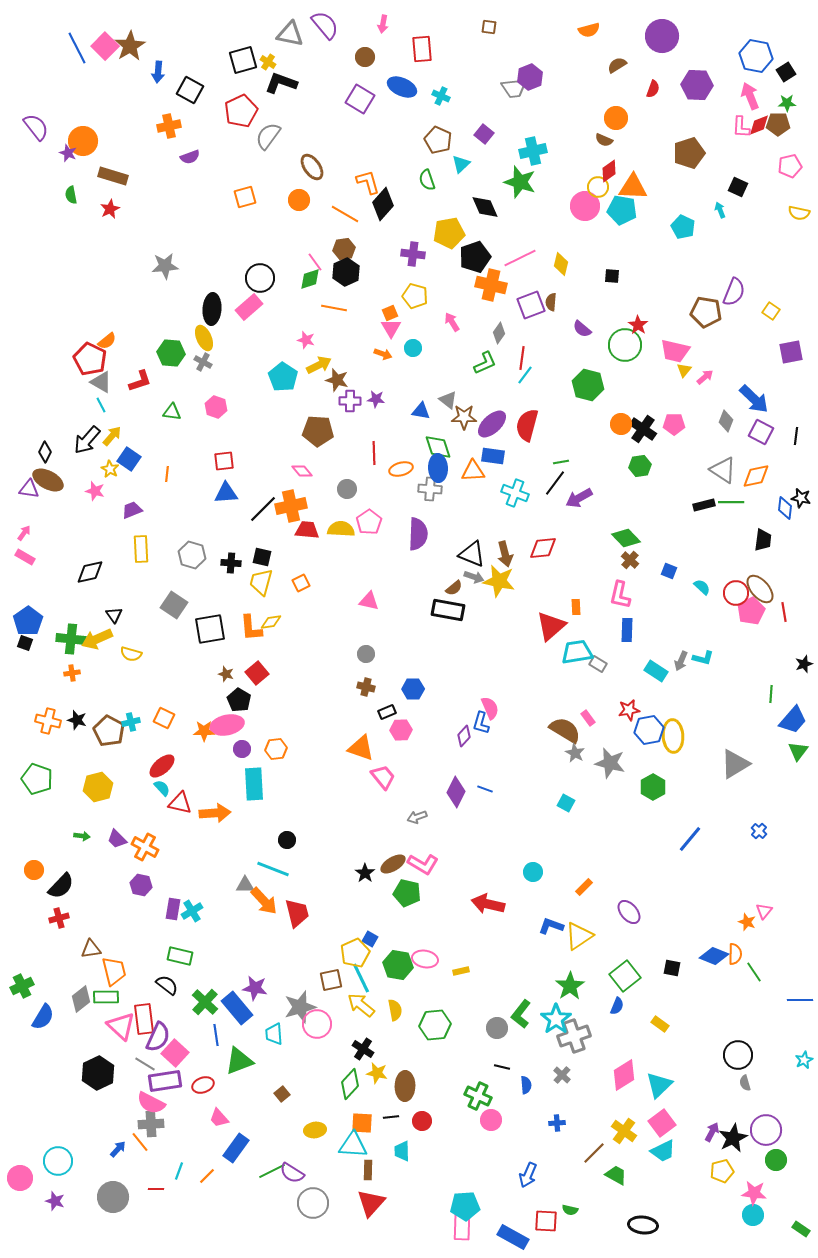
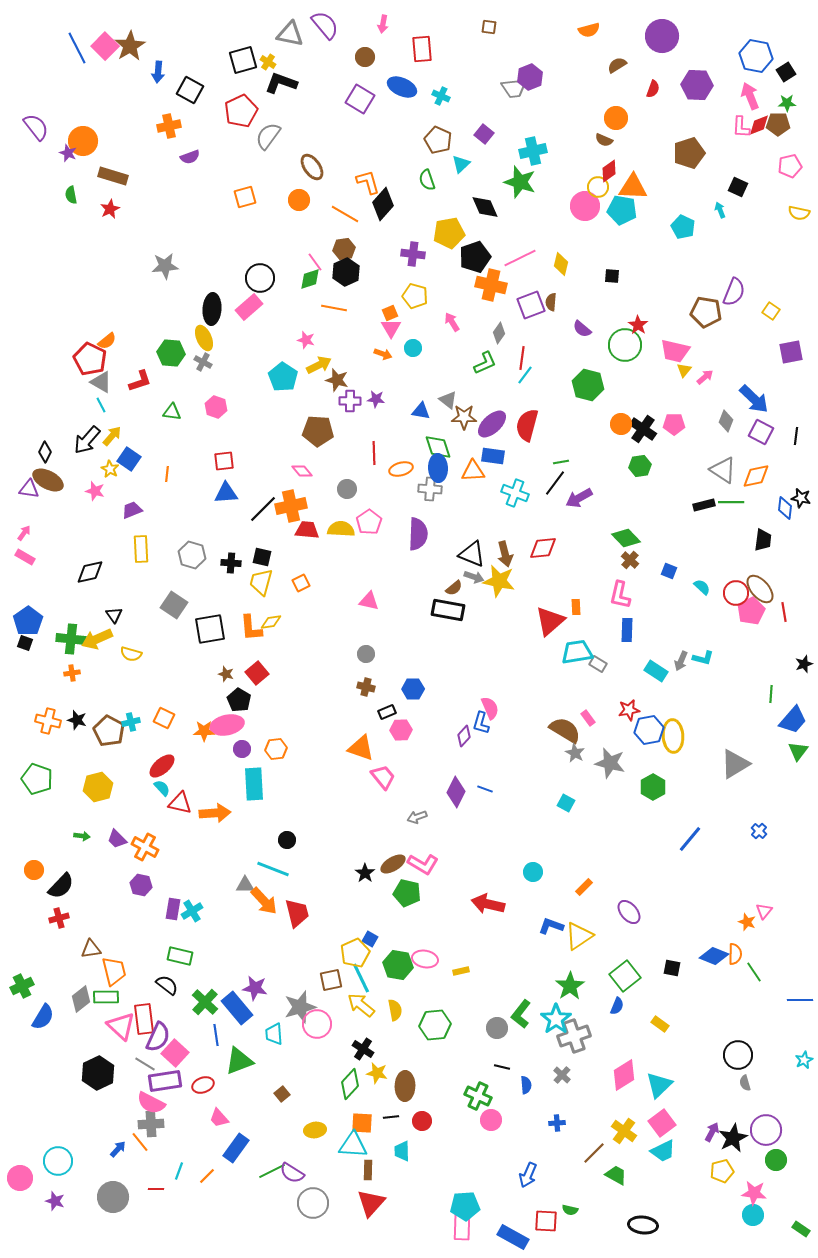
red triangle at (551, 626): moved 1 px left, 5 px up
